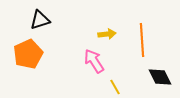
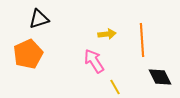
black triangle: moved 1 px left, 1 px up
